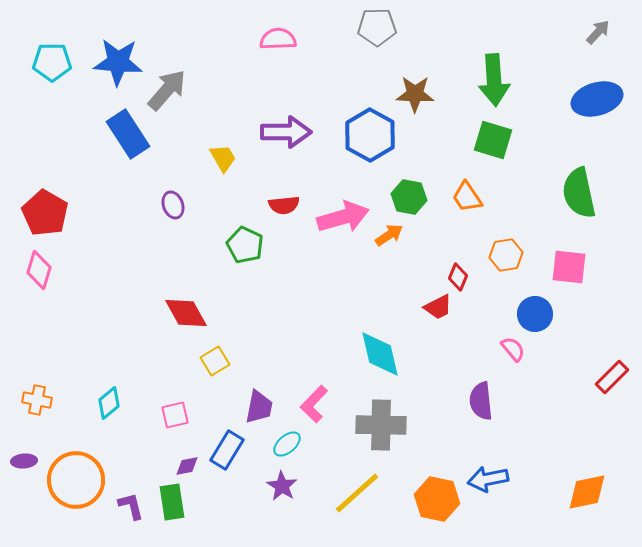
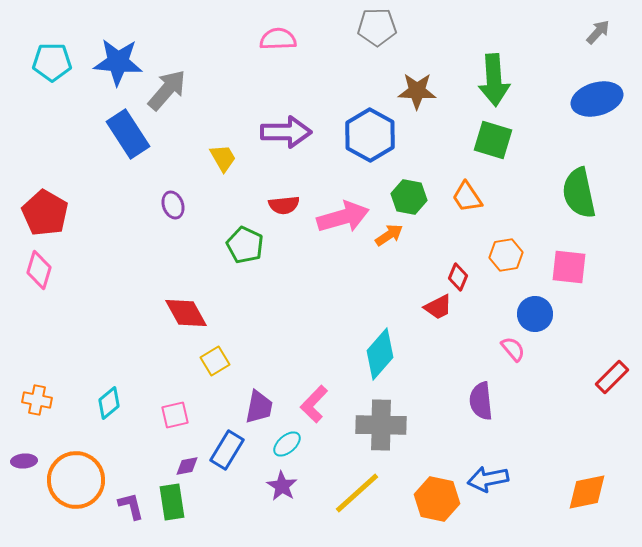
brown star at (415, 94): moved 2 px right, 3 px up
cyan diamond at (380, 354): rotated 54 degrees clockwise
